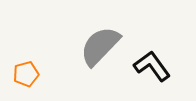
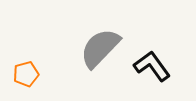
gray semicircle: moved 2 px down
